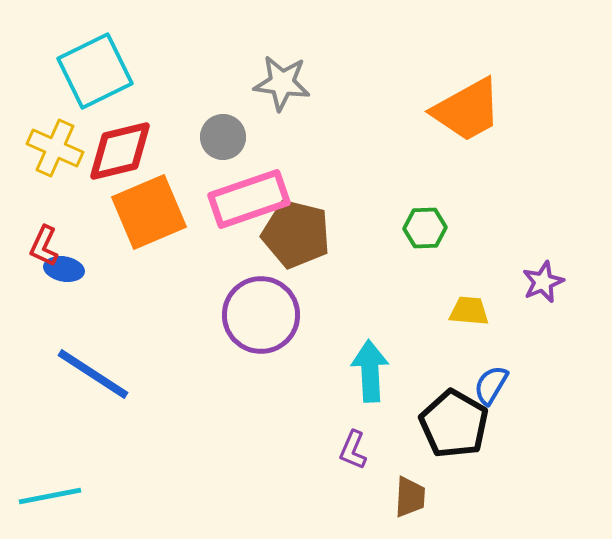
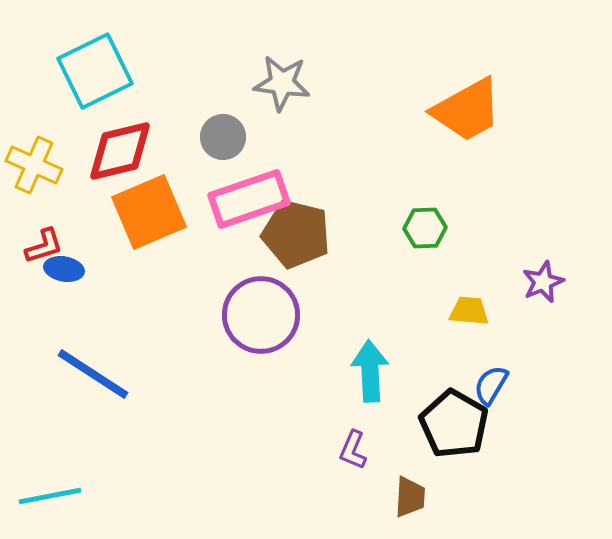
yellow cross: moved 21 px left, 17 px down
red L-shape: rotated 132 degrees counterclockwise
